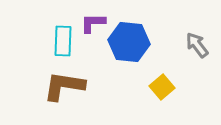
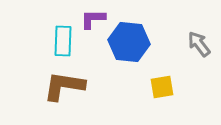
purple L-shape: moved 4 px up
gray arrow: moved 2 px right, 1 px up
yellow square: rotated 30 degrees clockwise
